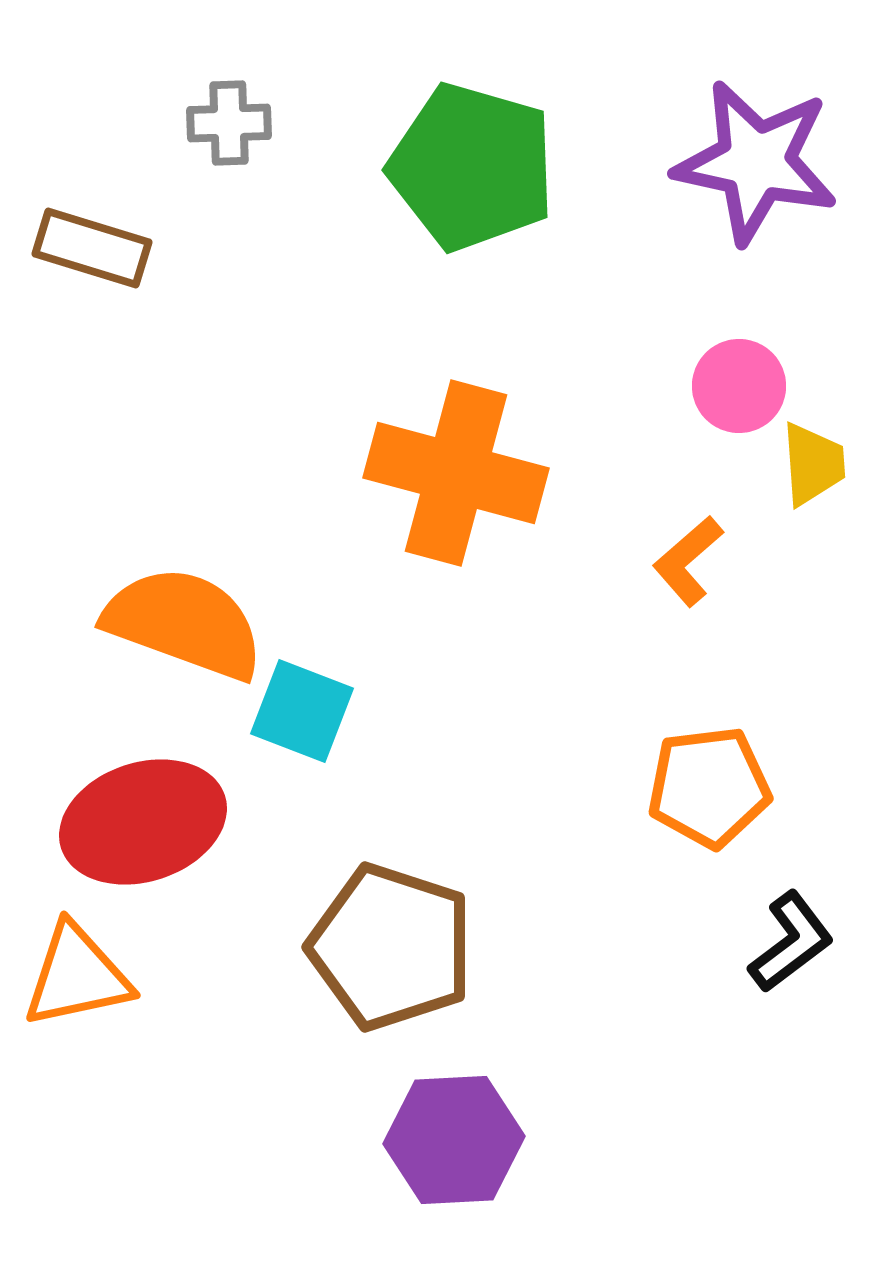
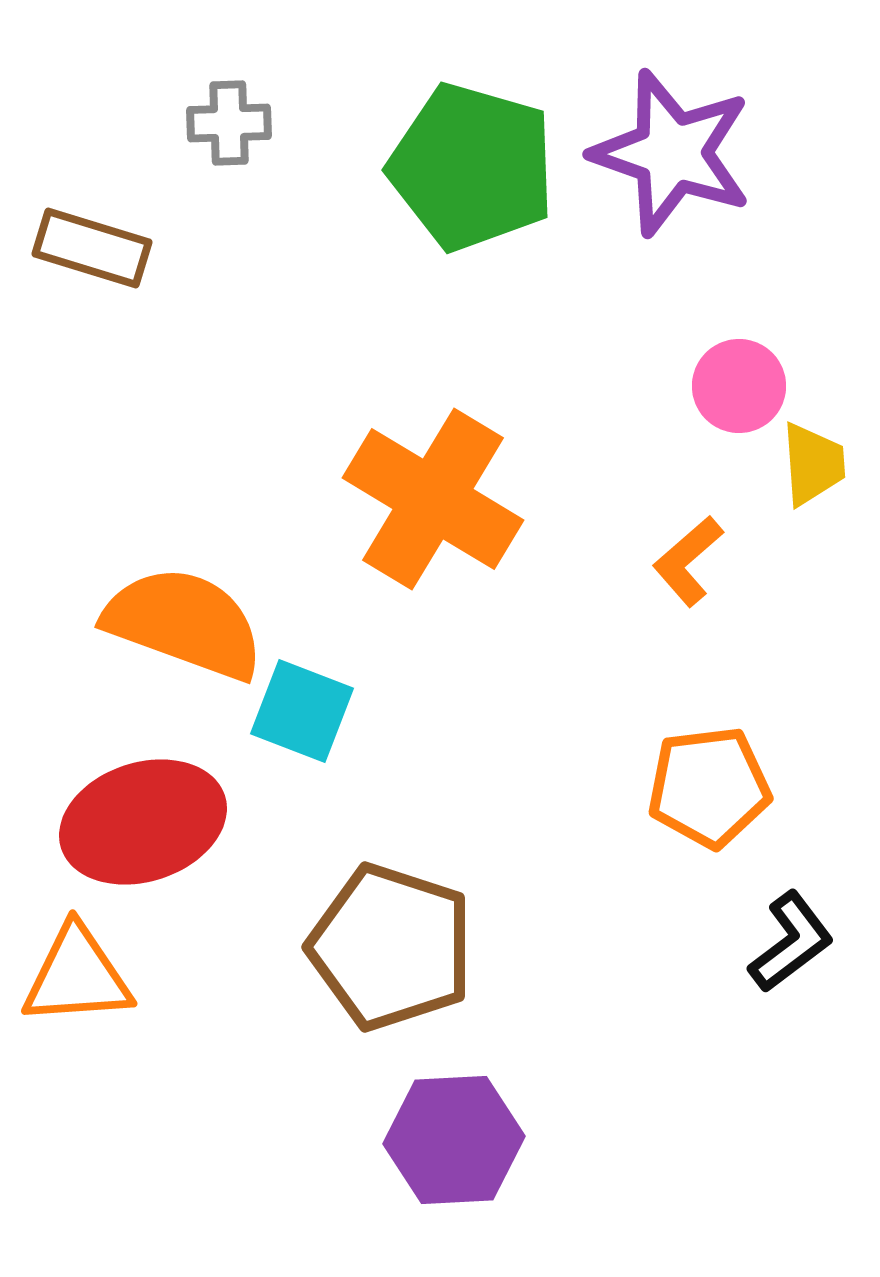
purple star: moved 84 px left, 9 px up; rotated 7 degrees clockwise
orange cross: moved 23 px left, 26 px down; rotated 16 degrees clockwise
orange triangle: rotated 8 degrees clockwise
